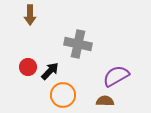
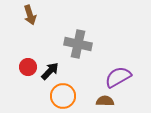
brown arrow: rotated 18 degrees counterclockwise
purple semicircle: moved 2 px right, 1 px down
orange circle: moved 1 px down
